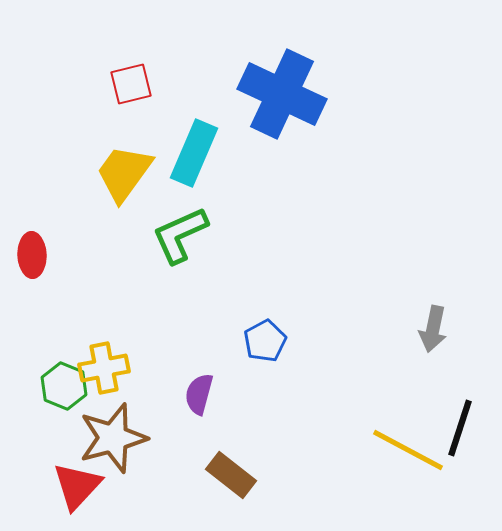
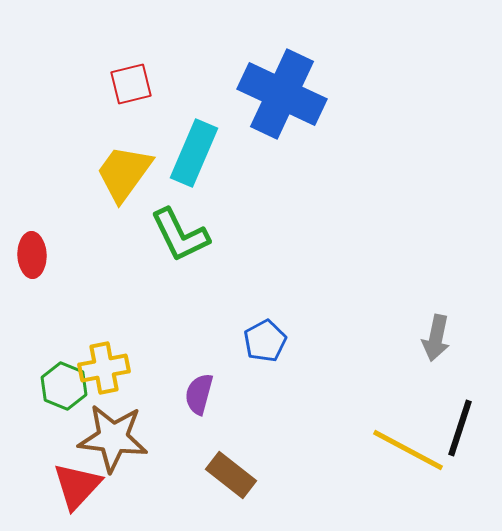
green L-shape: rotated 92 degrees counterclockwise
gray arrow: moved 3 px right, 9 px down
brown star: rotated 22 degrees clockwise
